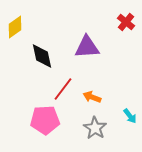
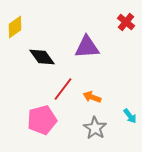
black diamond: moved 1 px down; rotated 24 degrees counterclockwise
pink pentagon: moved 3 px left; rotated 12 degrees counterclockwise
